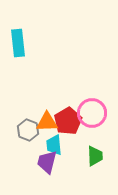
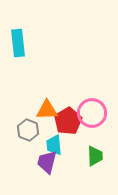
orange triangle: moved 12 px up
